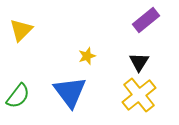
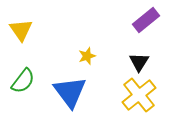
yellow triangle: rotated 20 degrees counterclockwise
green semicircle: moved 5 px right, 15 px up
